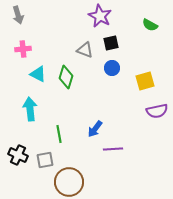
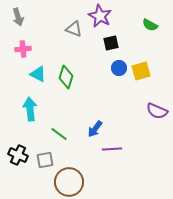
gray arrow: moved 2 px down
gray triangle: moved 11 px left, 21 px up
blue circle: moved 7 px right
yellow square: moved 4 px left, 10 px up
purple semicircle: rotated 35 degrees clockwise
green line: rotated 42 degrees counterclockwise
purple line: moved 1 px left
